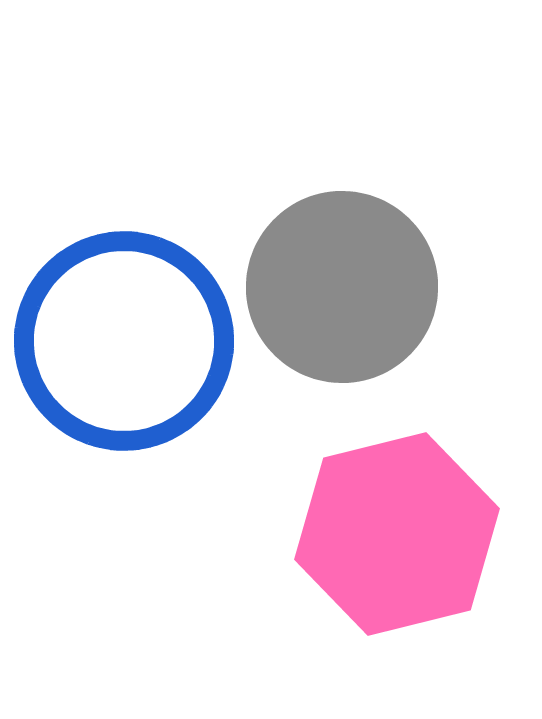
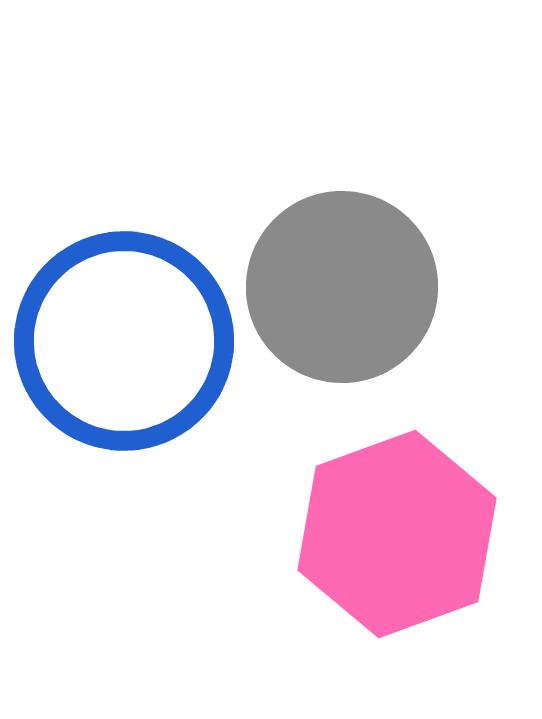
pink hexagon: rotated 6 degrees counterclockwise
